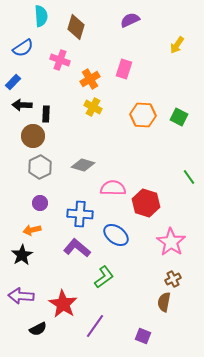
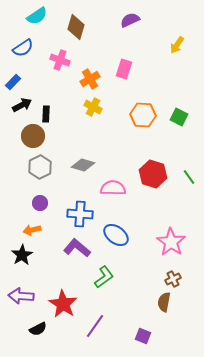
cyan semicircle: moved 4 px left; rotated 60 degrees clockwise
black arrow: rotated 150 degrees clockwise
red hexagon: moved 7 px right, 29 px up
